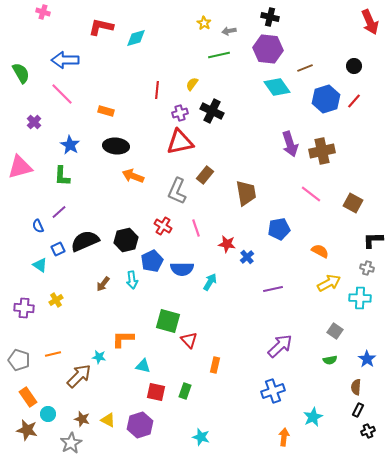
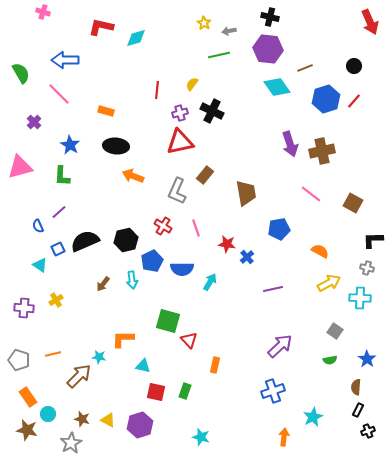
pink line at (62, 94): moved 3 px left
